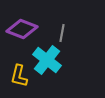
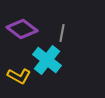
purple diamond: rotated 16 degrees clockwise
yellow L-shape: rotated 75 degrees counterclockwise
